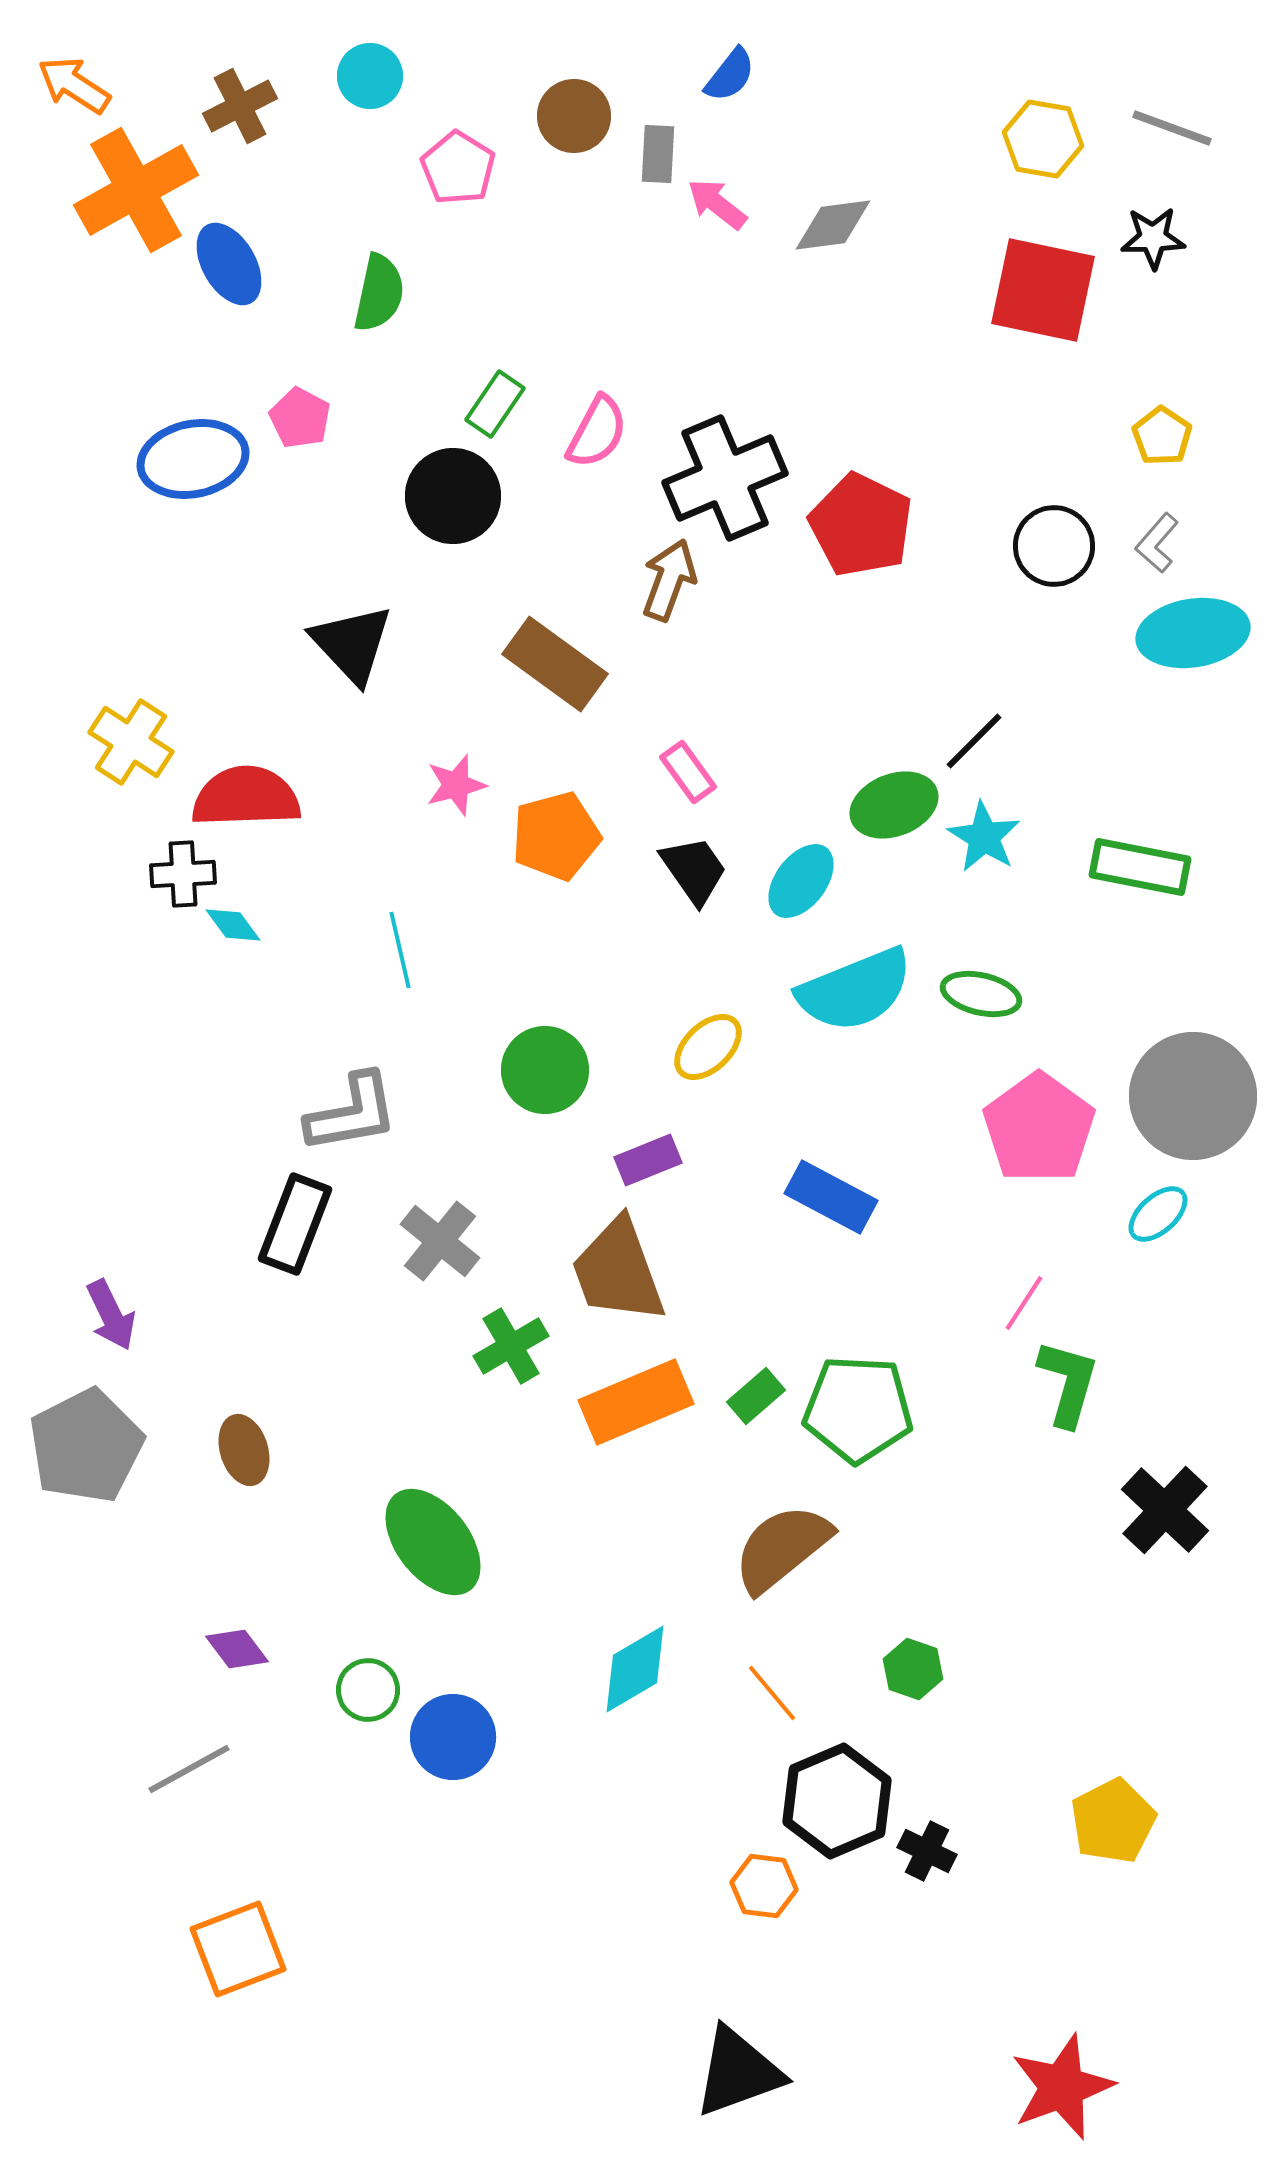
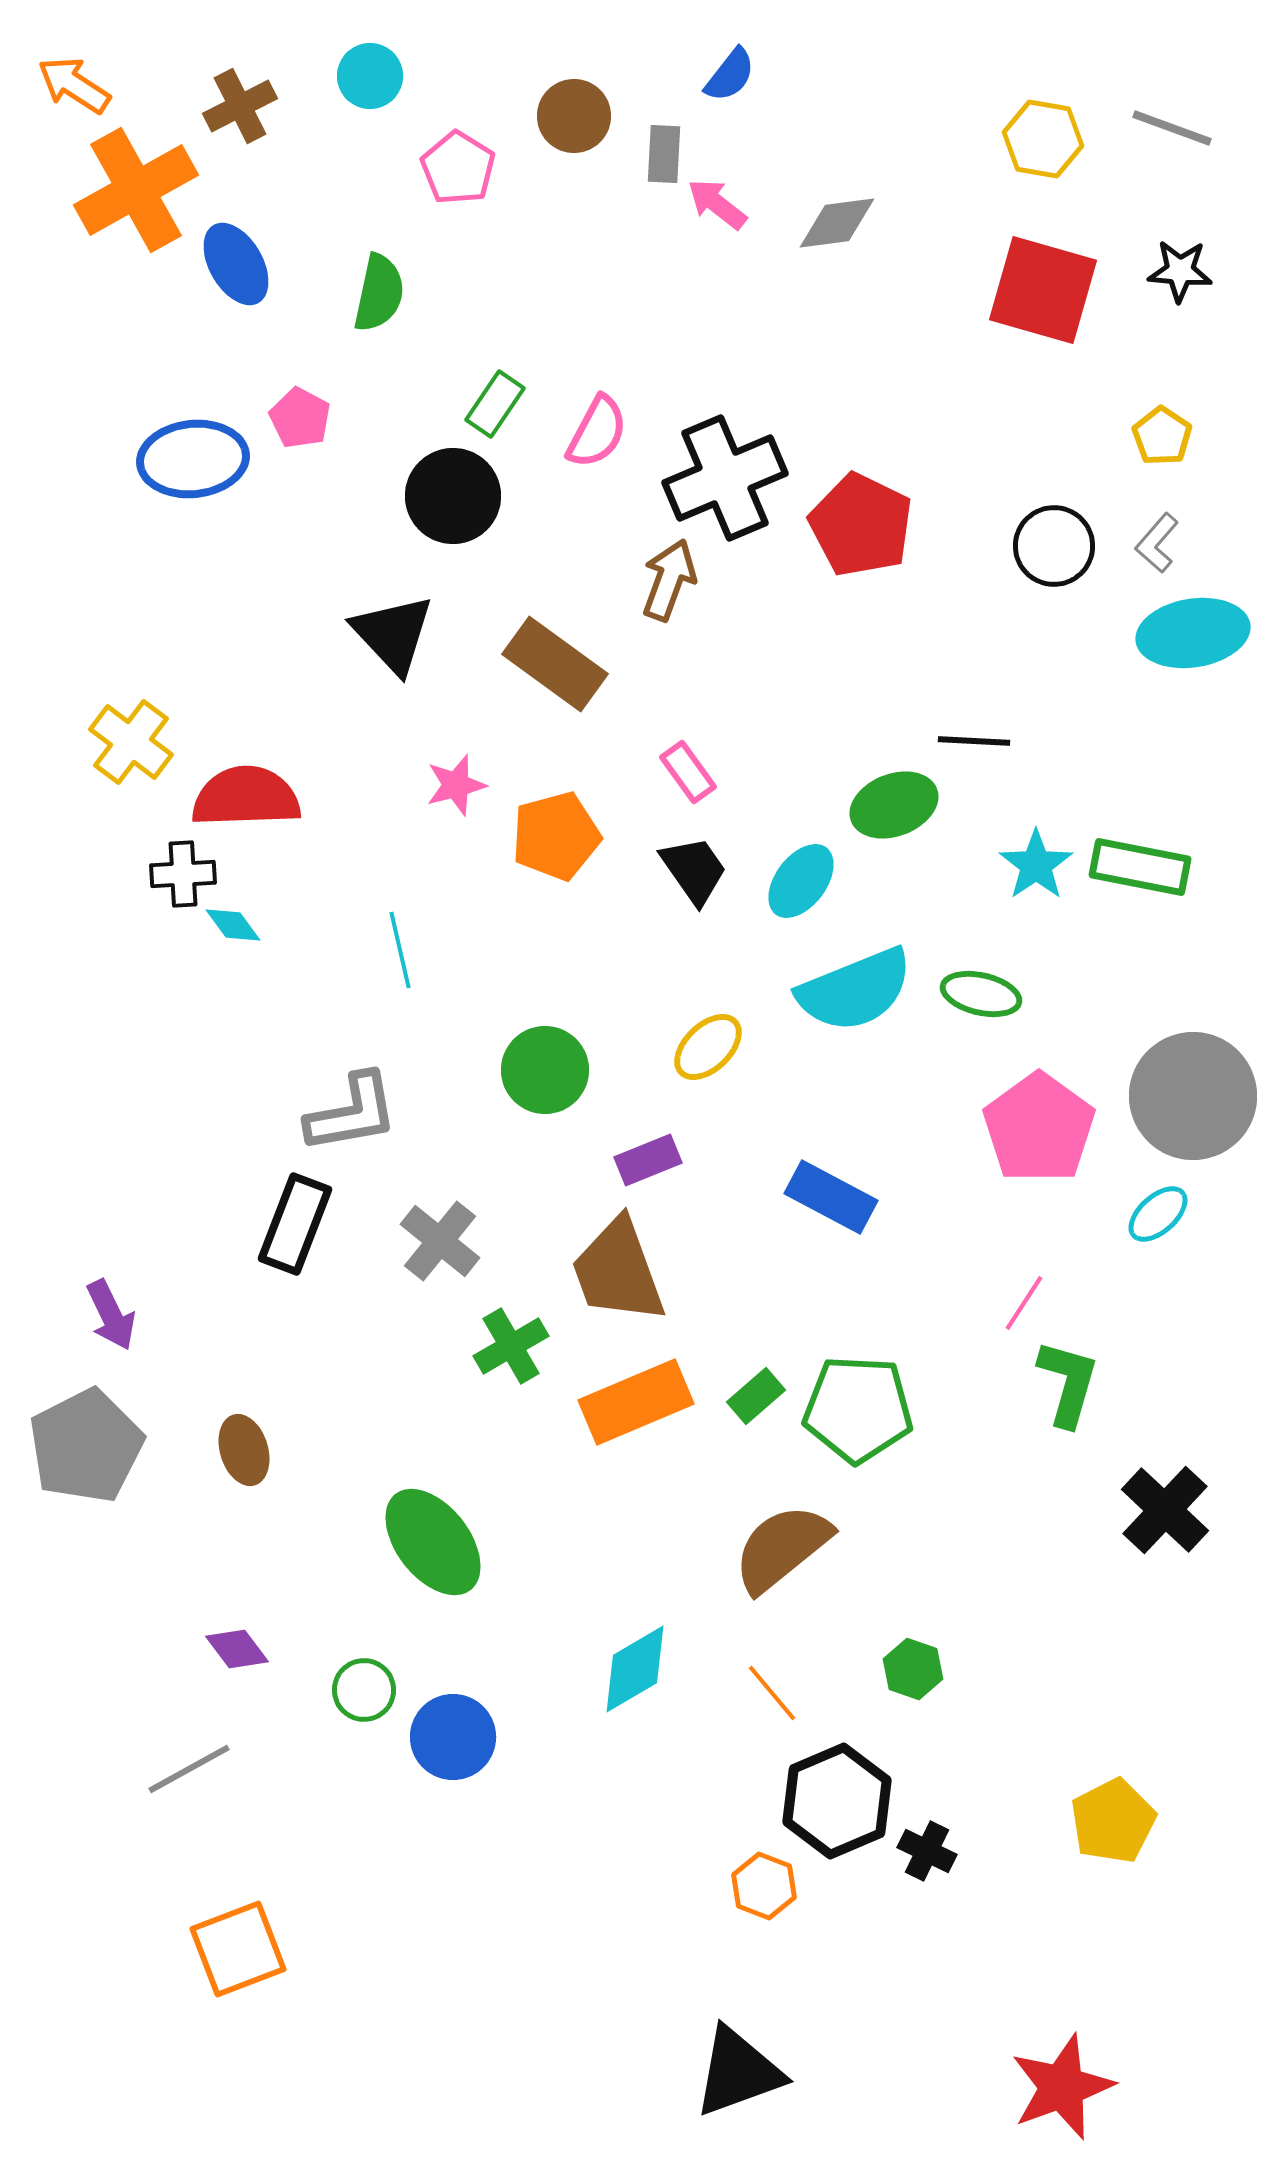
gray rectangle at (658, 154): moved 6 px right
gray diamond at (833, 225): moved 4 px right, 2 px up
black star at (1153, 238): moved 27 px right, 33 px down; rotated 6 degrees clockwise
blue ellipse at (229, 264): moved 7 px right
red square at (1043, 290): rotated 4 degrees clockwise
blue ellipse at (193, 459): rotated 6 degrees clockwise
black triangle at (352, 644): moved 41 px right, 10 px up
black line at (974, 741): rotated 48 degrees clockwise
yellow cross at (131, 742): rotated 4 degrees clockwise
cyan star at (984, 837): moved 52 px right, 28 px down; rotated 6 degrees clockwise
green circle at (368, 1690): moved 4 px left
orange hexagon at (764, 1886): rotated 14 degrees clockwise
